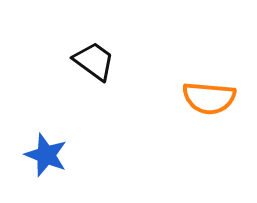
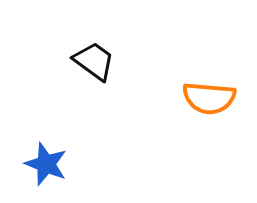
blue star: moved 9 px down
